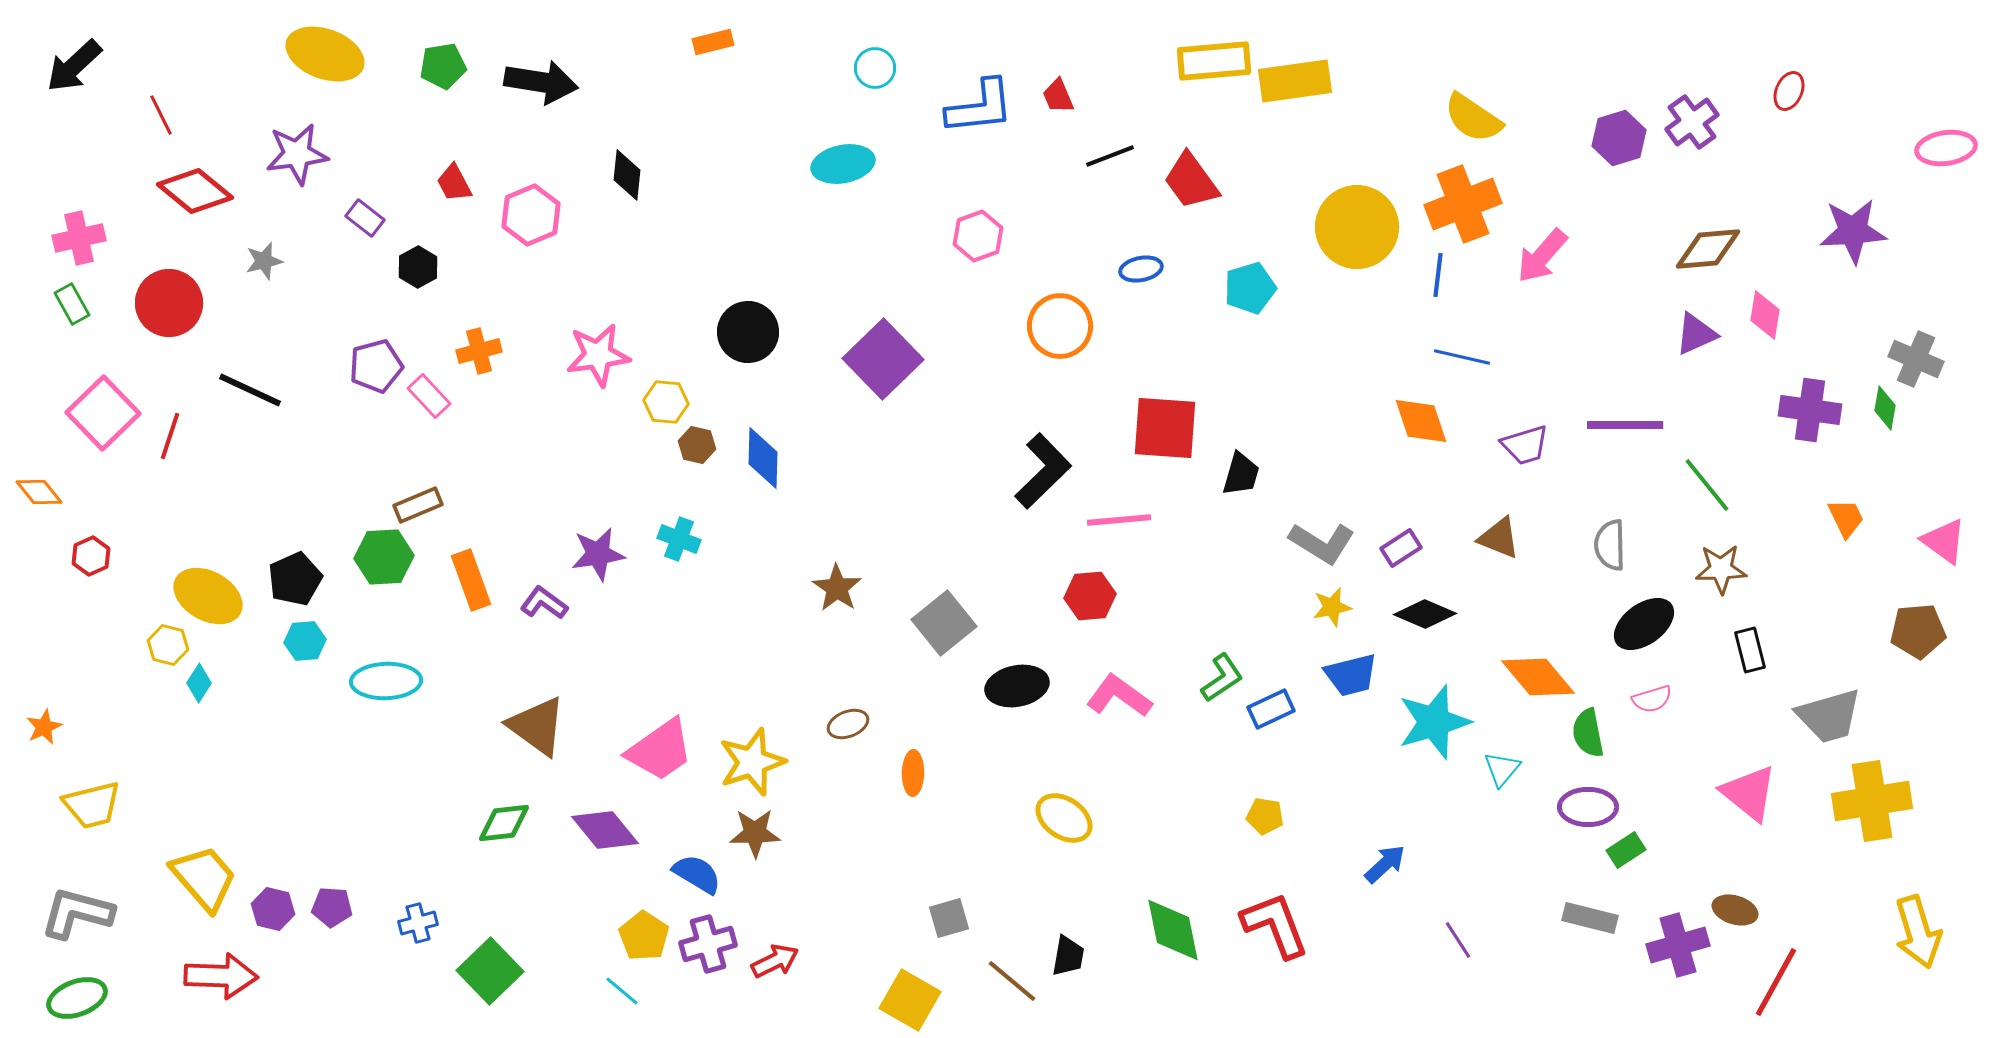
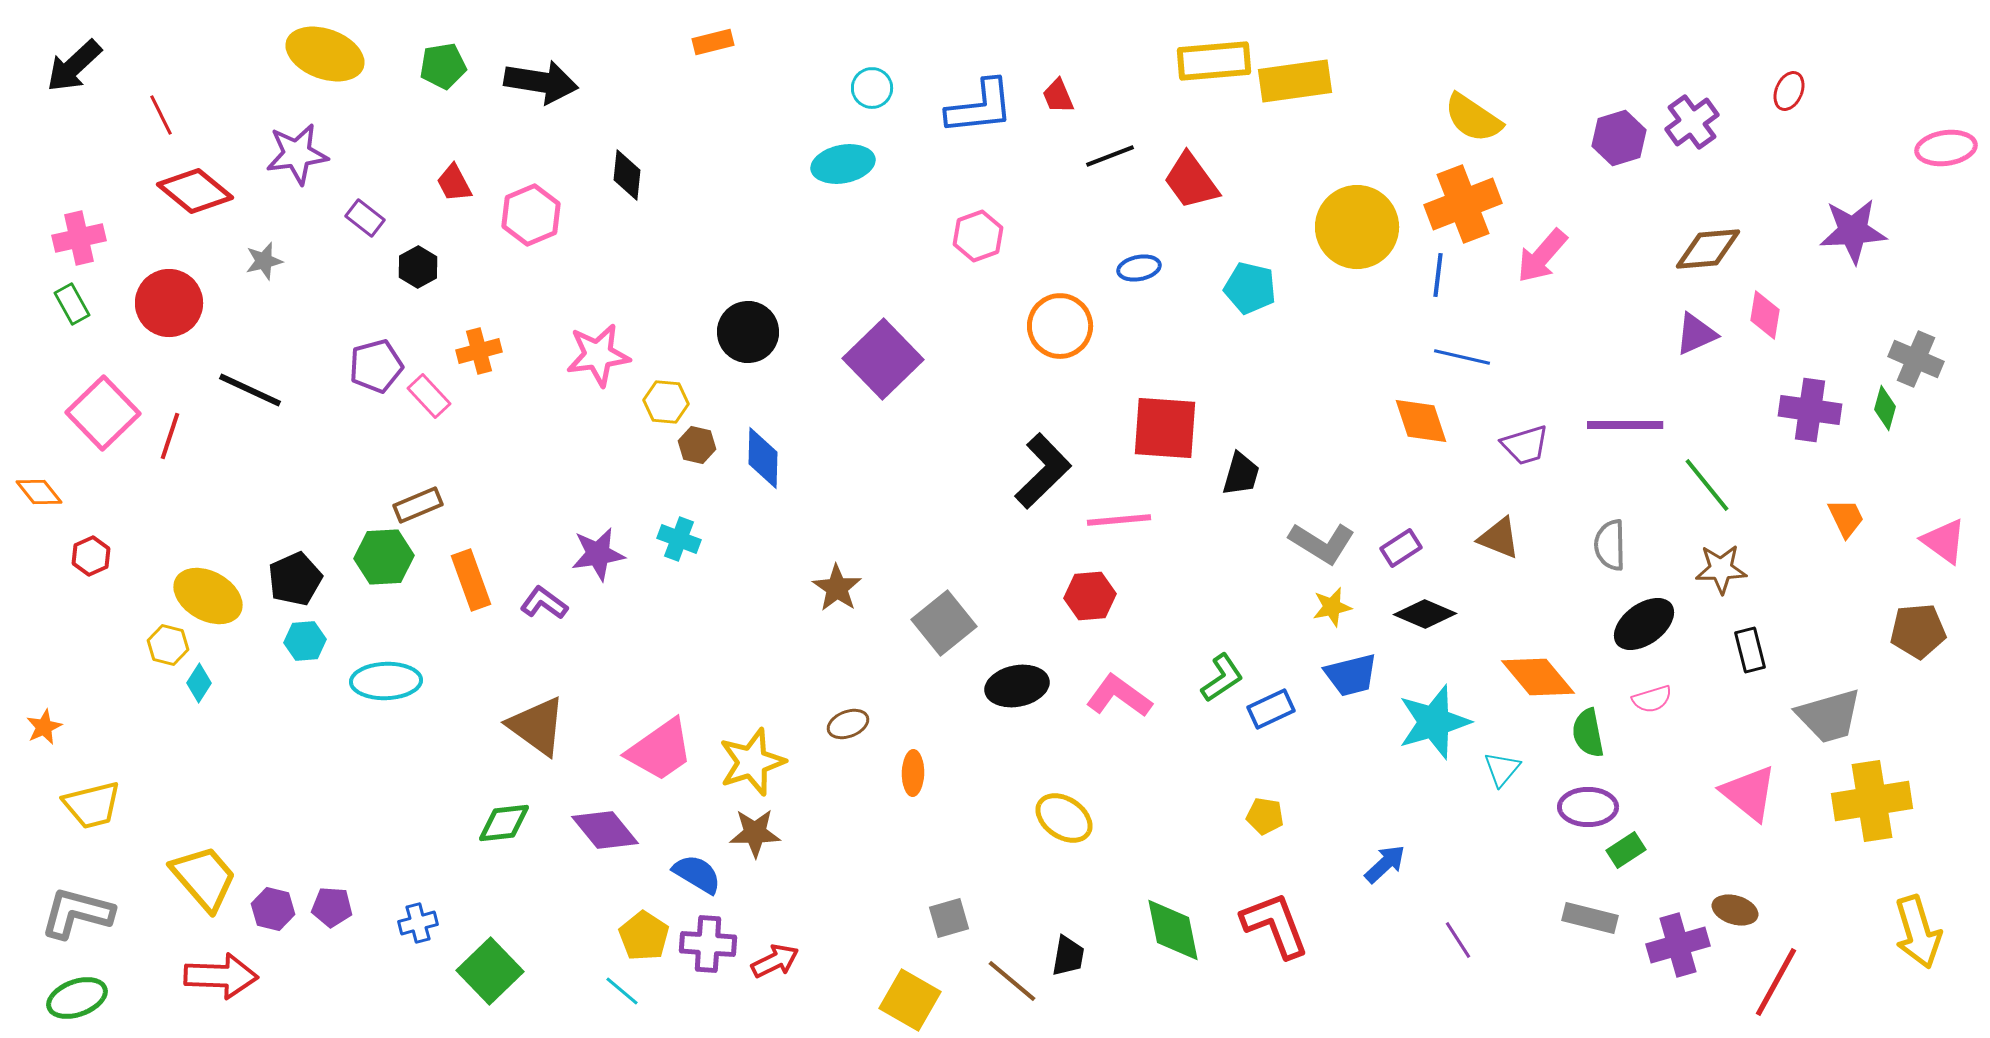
cyan circle at (875, 68): moved 3 px left, 20 px down
blue ellipse at (1141, 269): moved 2 px left, 1 px up
cyan pentagon at (1250, 288): rotated 30 degrees clockwise
green diamond at (1885, 408): rotated 6 degrees clockwise
purple cross at (708, 944): rotated 20 degrees clockwise
